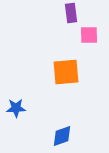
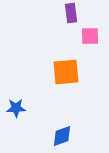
pink square: moved 1 px right, 1 px down
